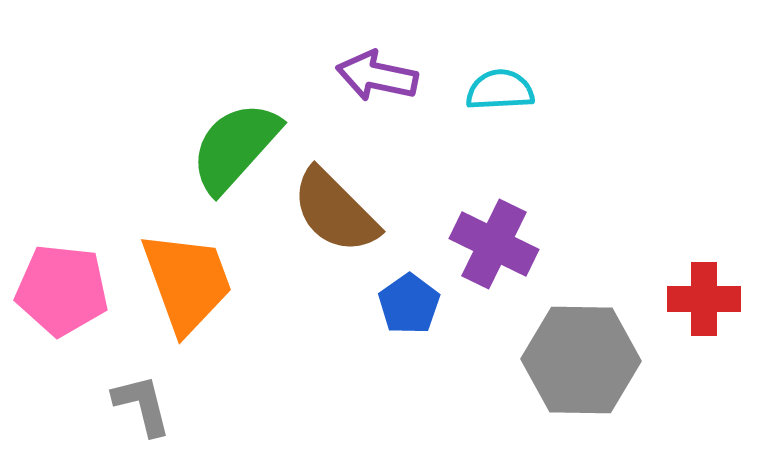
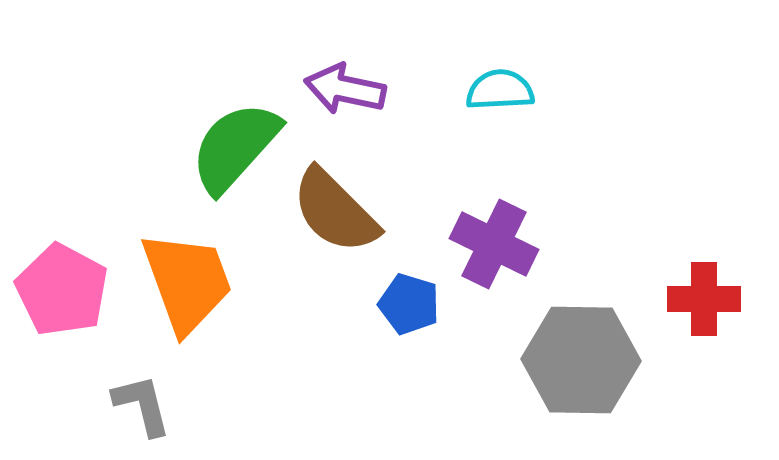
purple arrow: moved 32 px left, 13 px down
pink pentagon: rotated 22 degrees clockwise
blue pentagon: rotated 20 degrees counterclockwise
